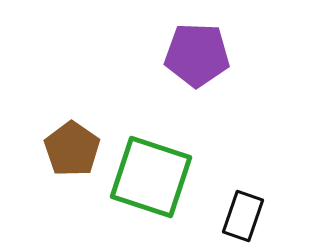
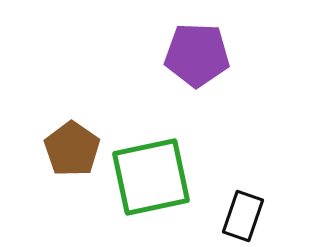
green square: rotated 30 degrees counterclockwise
